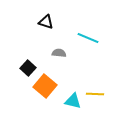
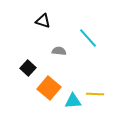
black triangle: moved 3 px left, 1 px up
cyan line: rotated 25 degrees clockwise
gray semicircle: moved 2 px up
orange square: moved 4 px right, 2 px down
cyan triangle: rotated 18 degrees counterclockwise
